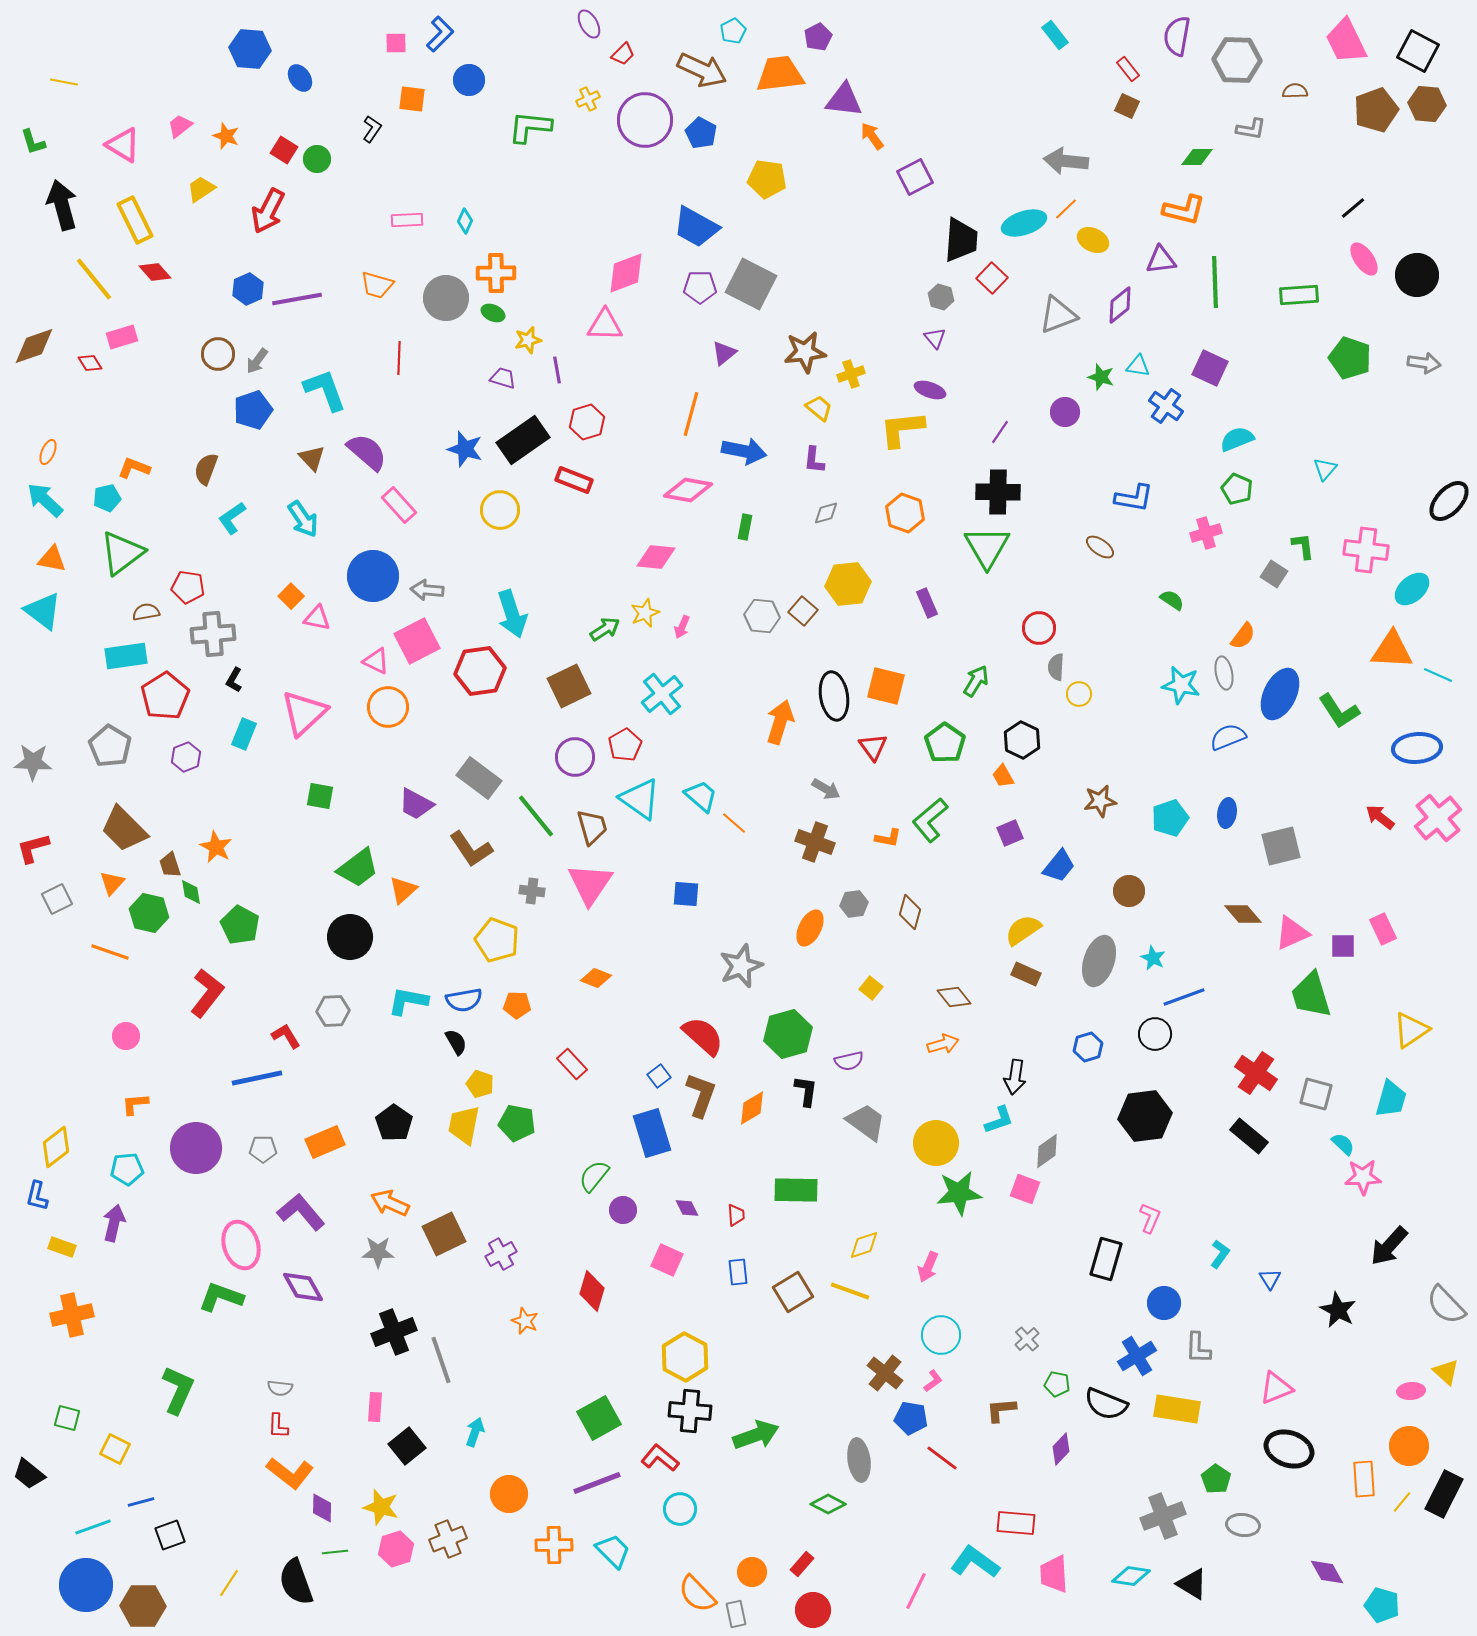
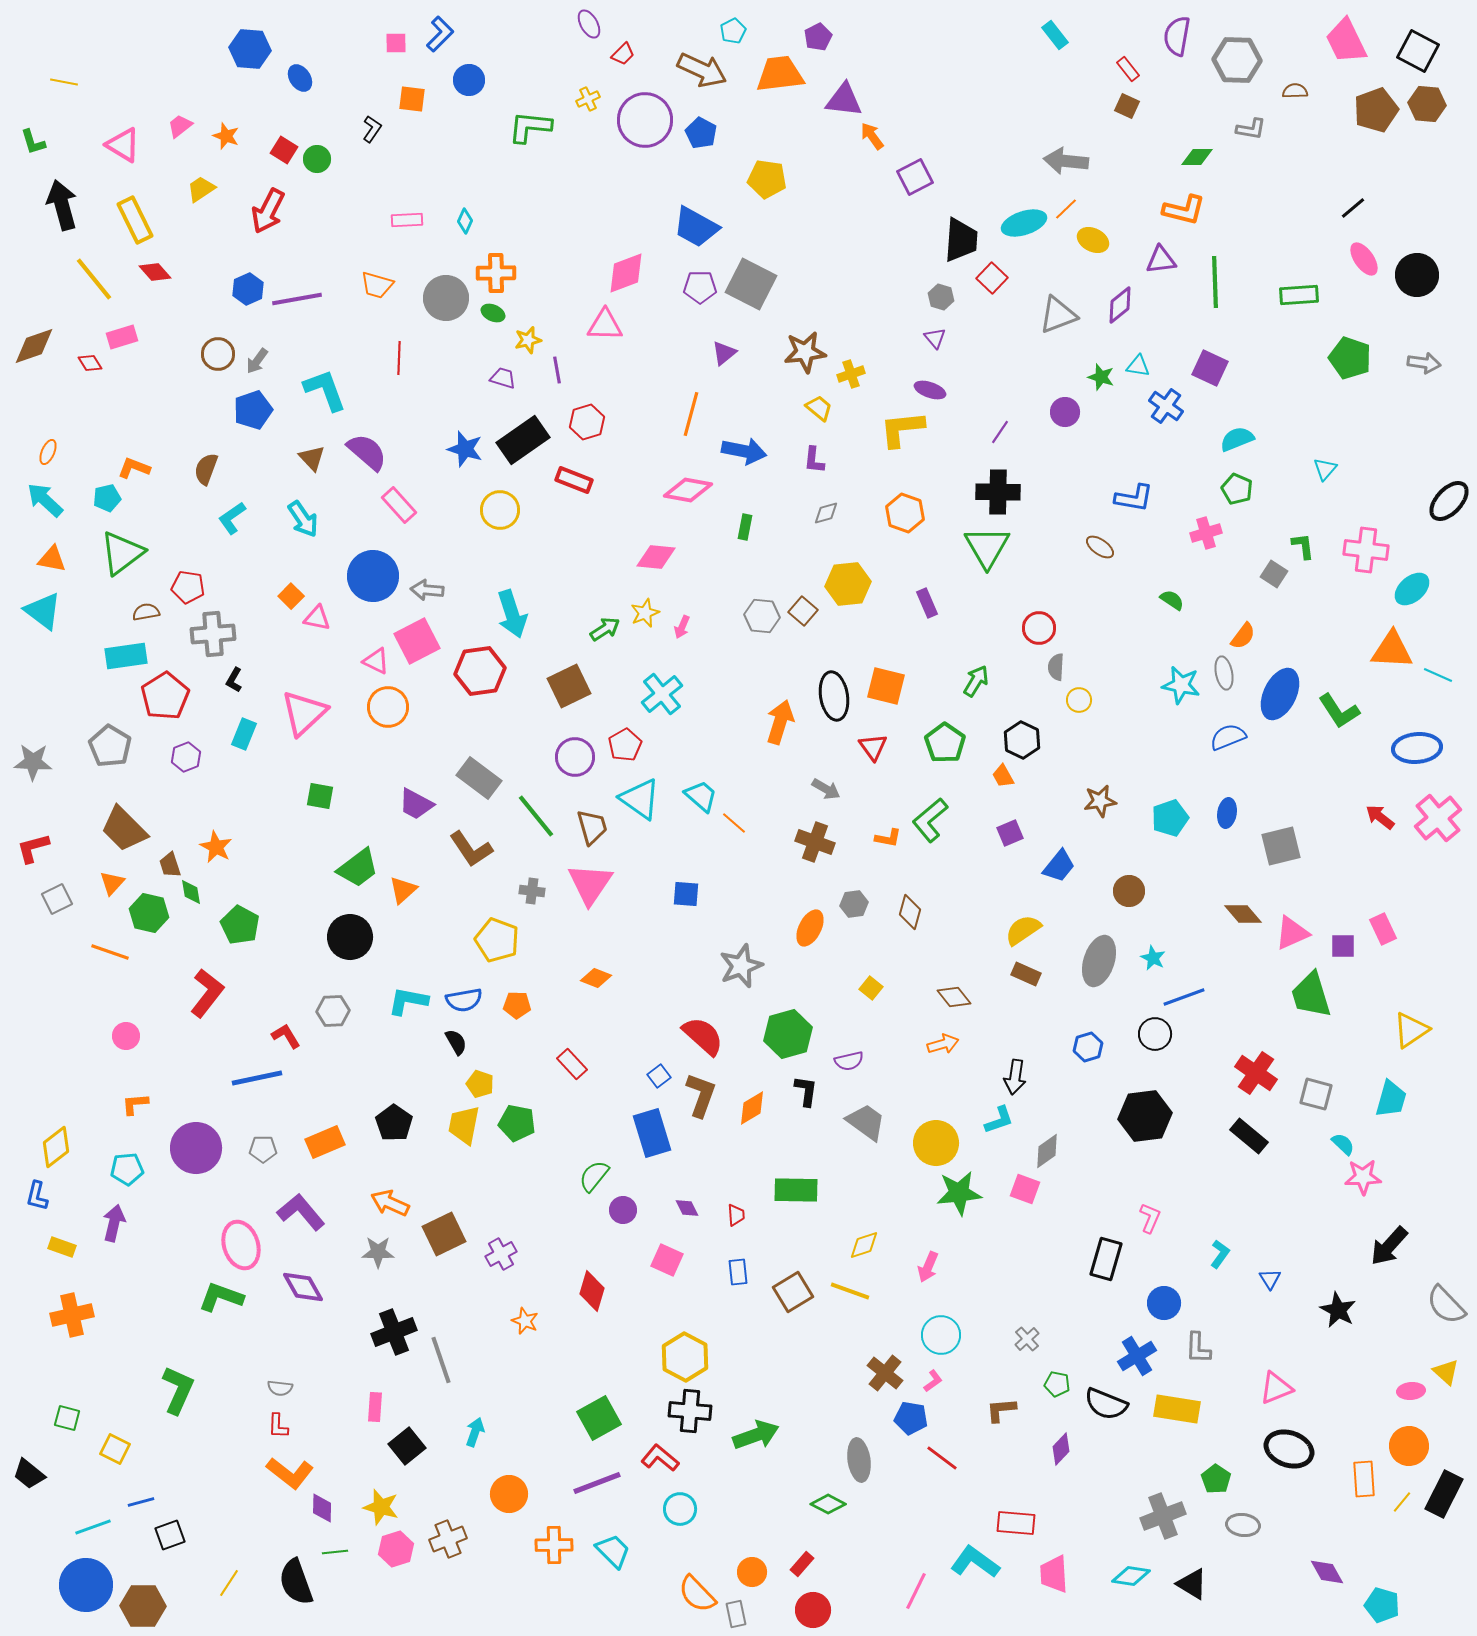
yellow circle at (1079, 694): moved 6 px down
